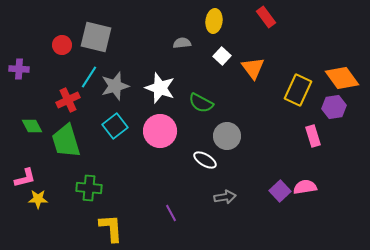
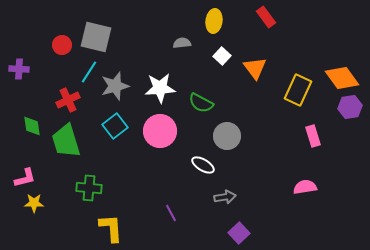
orange triangle: moved 2 px right
cyan line: moved 5 px up
white star: rotated 24 degrees counterclockwise
purple hexagon: moved 16 px right
green diamond: rotated 20 degrees clockwise
white ellipse: moved 2 px left, 5 px down
purple square: moved 41 px left, 42 px down
yellow star: moved 4 px left, 4 px down
